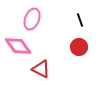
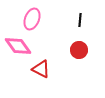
black line: rotated 24 degrees clockwise
red circle: moved 3 px down
